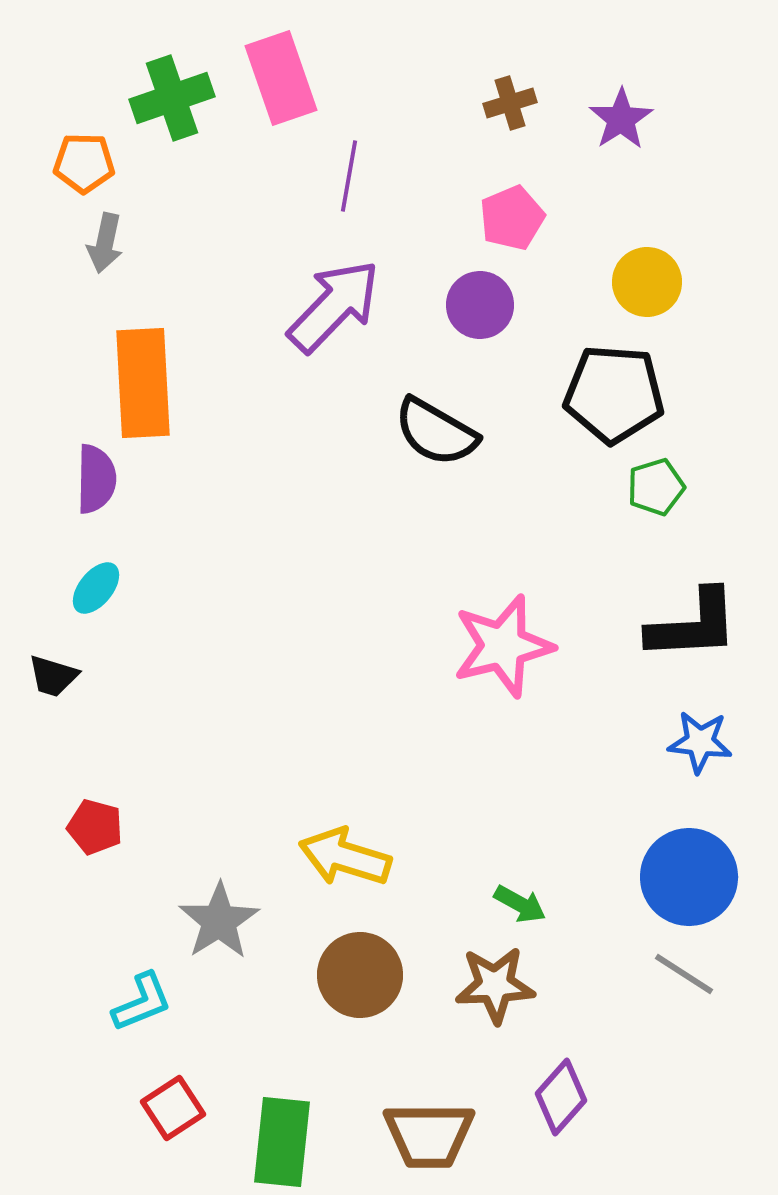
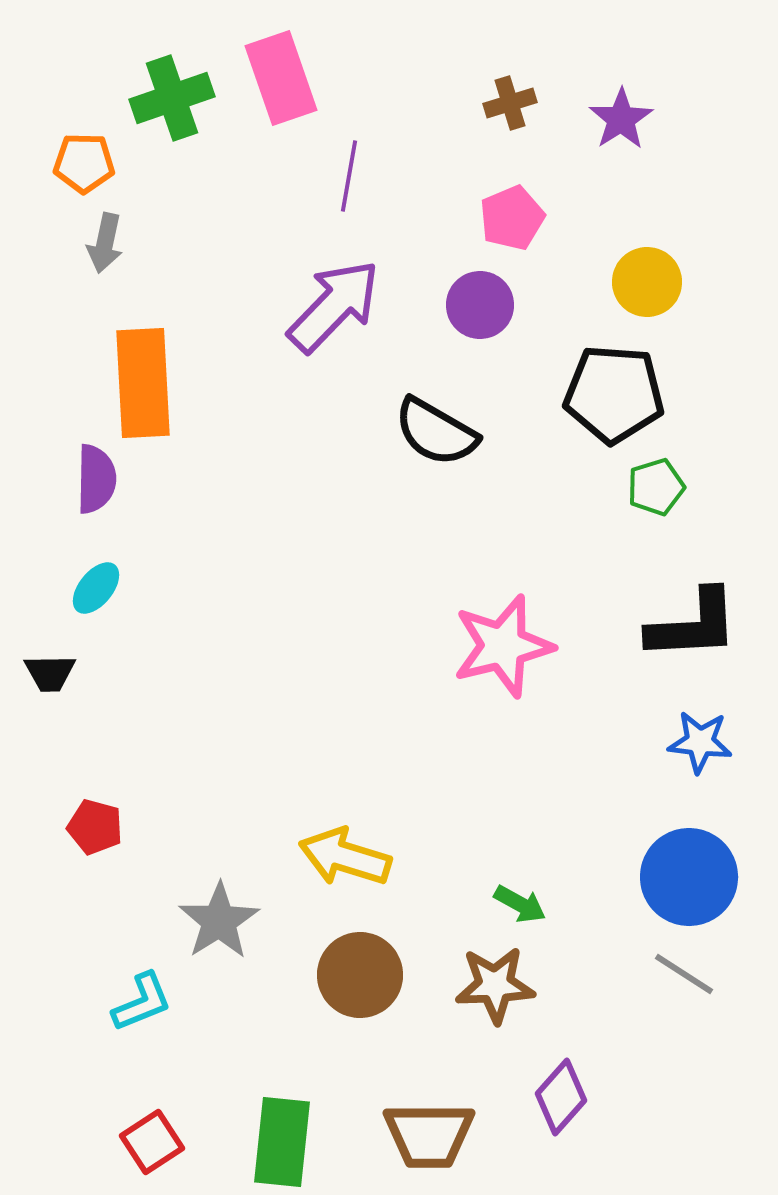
black trapezoid: moved 3 px left, 3 px up; rotated 18 degrees counterclockwise
red square: moved 21 px left, 34 px down
